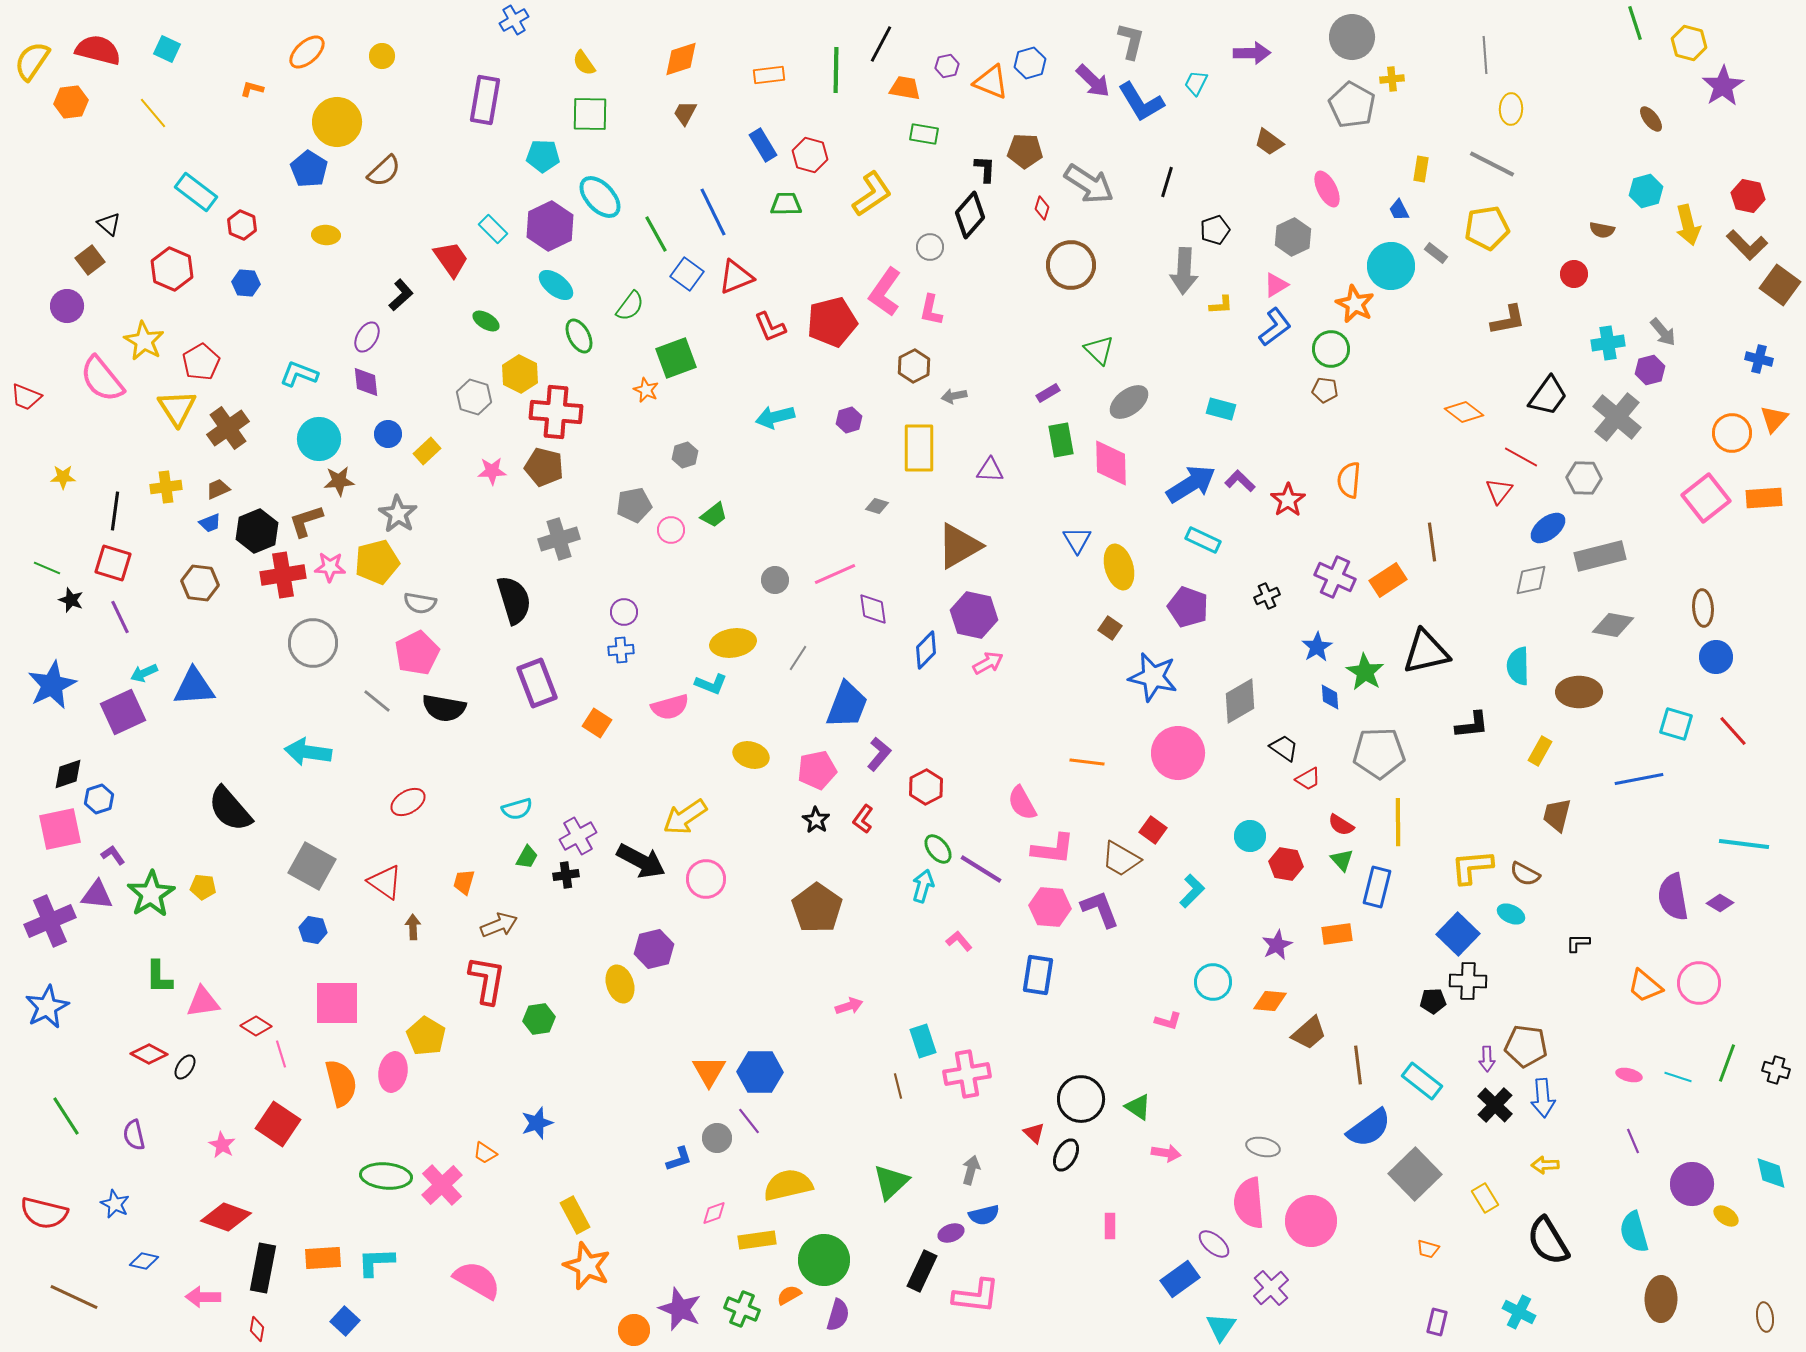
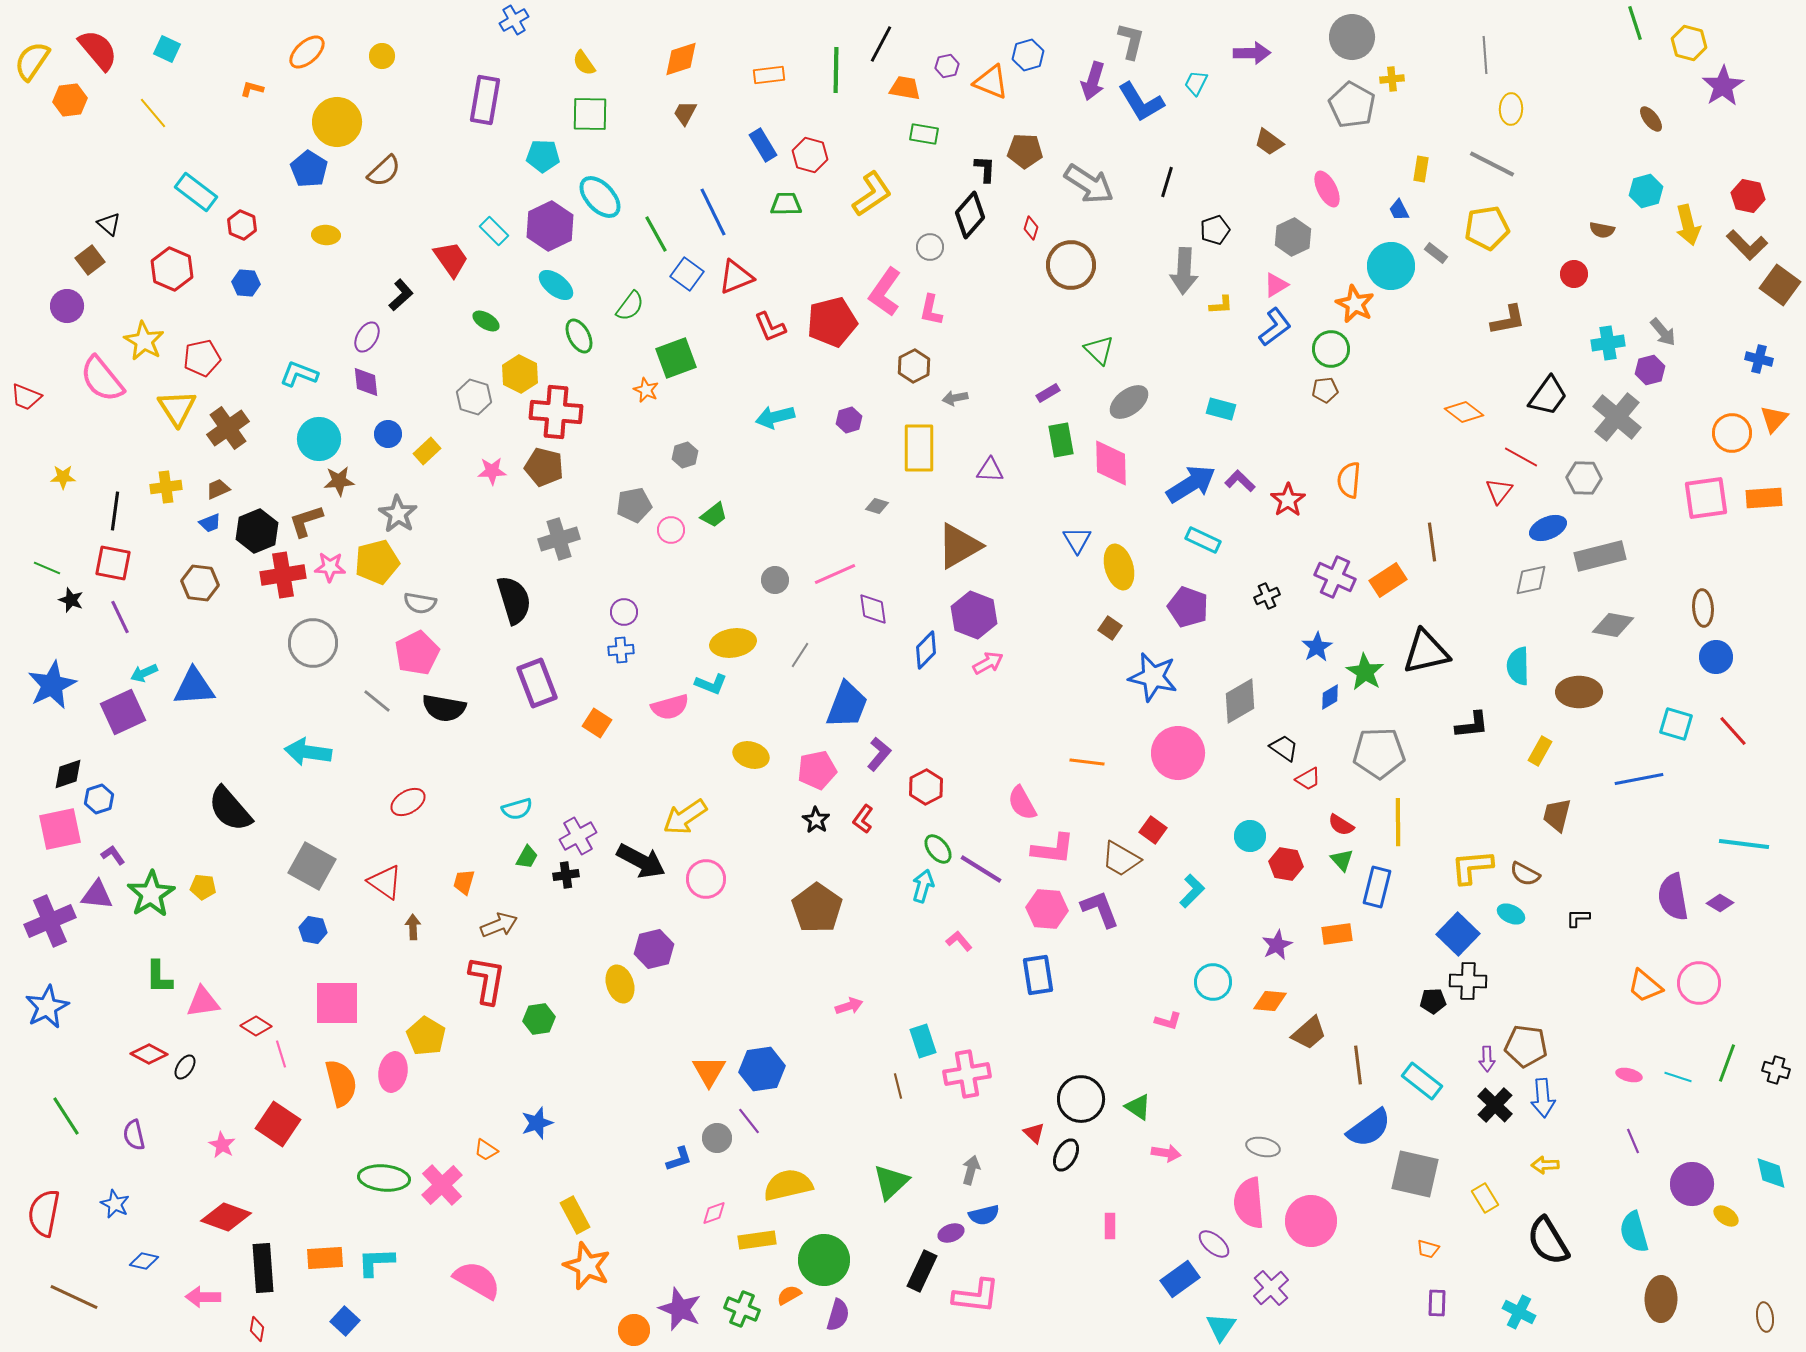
red semicircle at (98, 50): rotated 36 degrees clockwise
blue hexagon at (1030, 63): moved 2 px left, 8 px up
purple arrow at (1093, 81): rotated 63 degrees clockwise
orange hexagon at (71, 102): moved 1 px left, 2 px up
red diamond at (1042, 208): moved 11 px left, 20 px down
cyan rectangle at (493, 229): moved 1 px right, 2 px down
red pentagon at (201, 362): moved 1 px right, 4 px up; rotated 18 degrees clockwise
brown pentagon at (1325, 390): rotated 15 degrees counterclockwise
gray arrow at (954, 396): moved 1 px right, 2 px down
pink square at (1706, 498): rotated 30 degrees clockwise
blue ellipse at (1548, 528): rotated 15 degrees clockwise
red square at (113, 563): rotated 6 degrees counterclockwise
purple hexagon at (974, 615): rotated 9 degrees clockwise
gray line at (798, 658): moved 2 px right, 3 px up
blue diamond at (1330, 697): rotated 64 degrees clockwise
pink hexagon at (1050, 907): moved 3 px left, 2 px down
black L-shape at (1578, 943): moved 25 px up
blue rectangle at (1038, 975): rotated 18 degrees counterclockwise
blue hexagon at (760, 1072): moved 2 px right, 3 px up; rotated 9 degrees counterclockwise
orange trapezoid at (485, 1153): moved 1 px right, 3 px up
gray square at (1415, 1174): rotated 33 degrees counterclockwise
green ellipse at (386, 1176): moved 2 px left, 2 px down
red semicircle at (44, 1213): rotated 87 degrees clockwise
orange rectangle at (323, 1258): moved 2 px right
black rectangle at (263, 1268): rotated 15 degrees counterclockwise
purple rectangle at (1437, 1322): moved 19 px up; rotated 12 degrees counterclockwise
